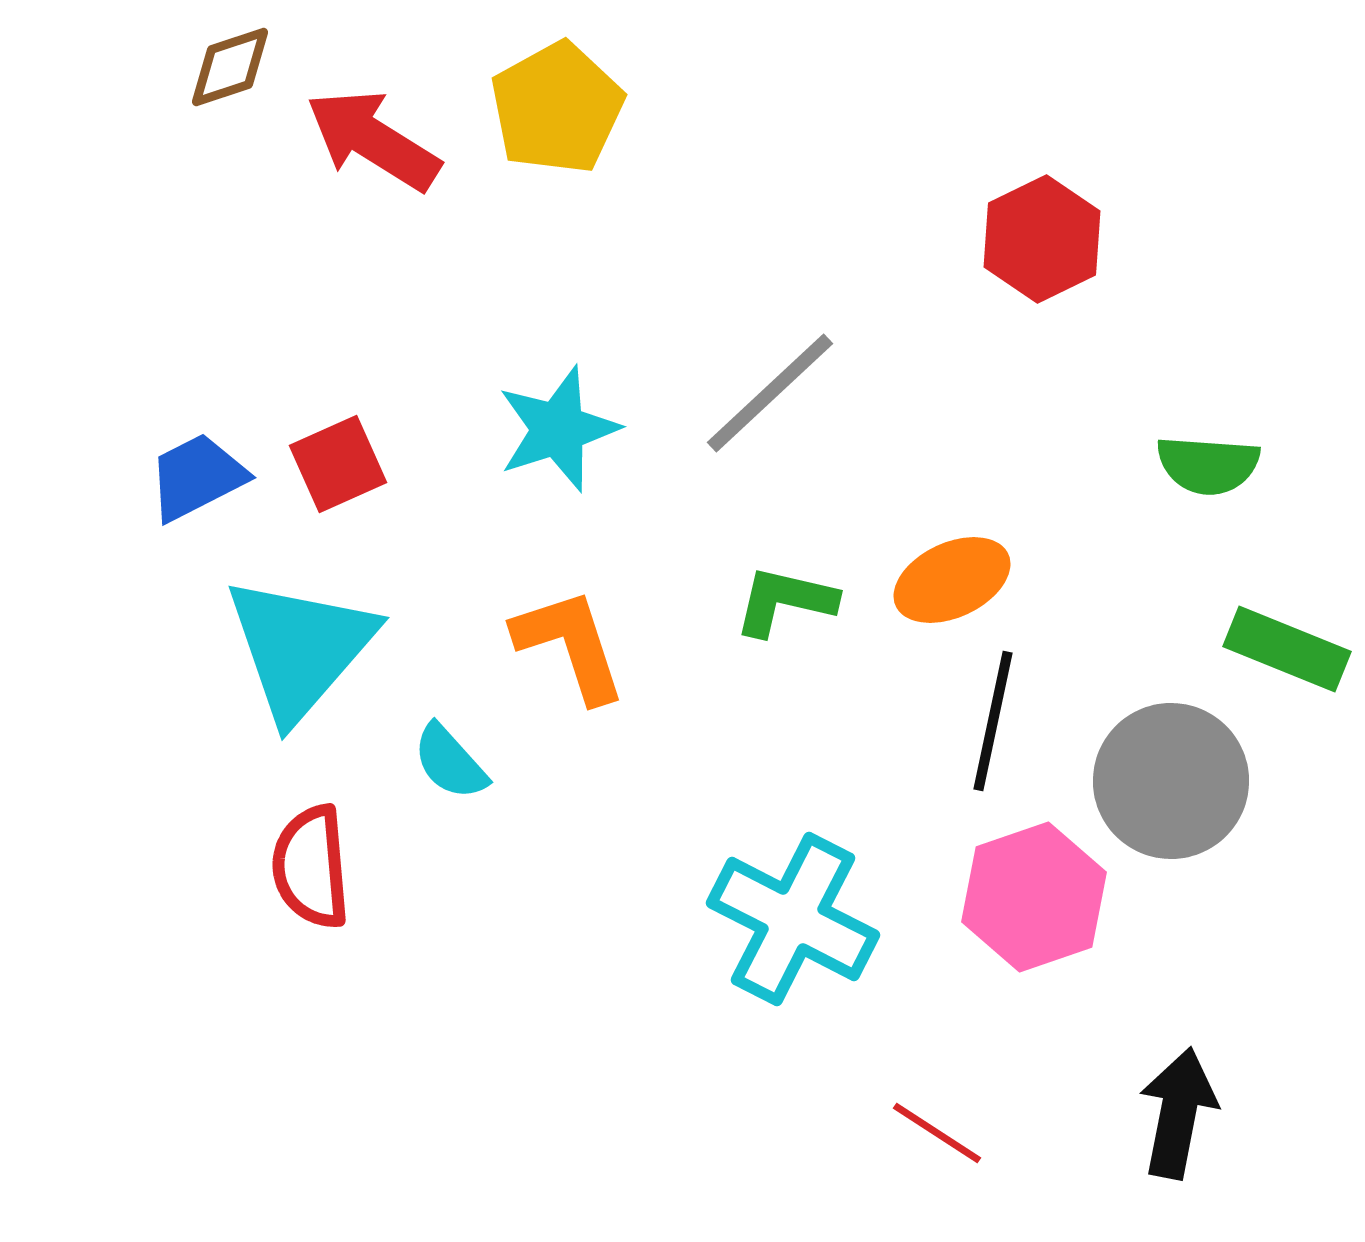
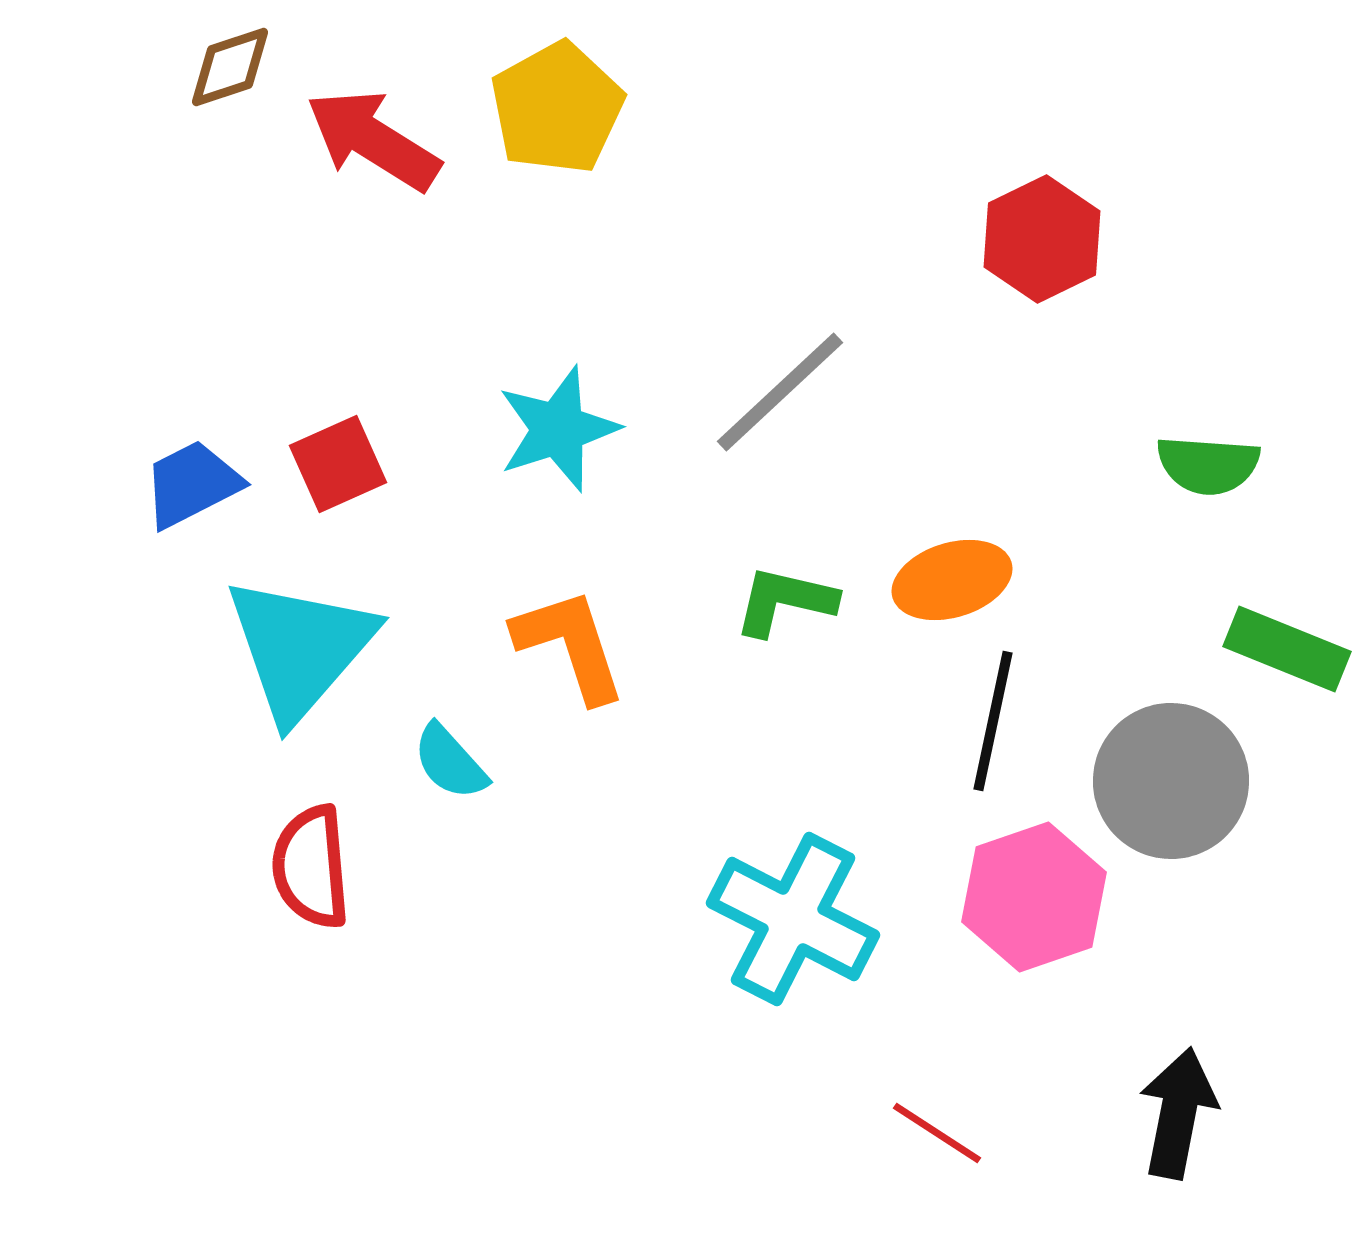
gray line: moved 10 px right, 1 px up
blue trapezoid: moved 5 px left, 7 px down
orange ellipse: rotated 8 degrees clockwise
